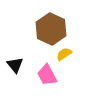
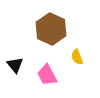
yellow semicircle: moved 13 px right, 3 px down; rotated 77 degrees counterclockwise
